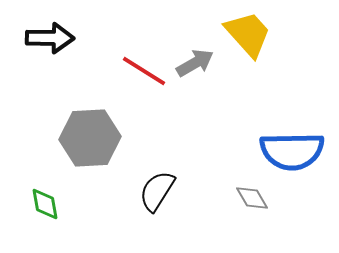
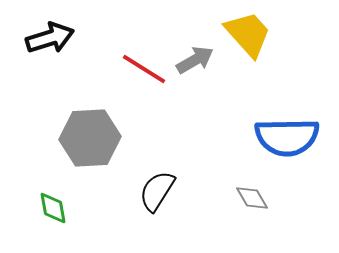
black arrow: rotated 18 degrees counterclockwise
gray arrow: moved 3 px up
red line: moved 2 px up
blue semicircle: moved 5 px left, 14 px up
green diamond: moved 8 px right, 4 px down
